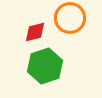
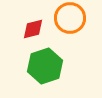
red diamond: moved 2 px left, 3 px up
